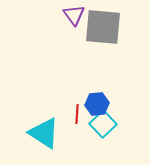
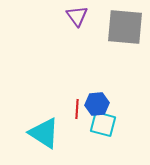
purple triangle: moved 3 px right, 1 px down
gray square: moved 22 px right
red line: moved 5 px up
cyan square: rotated 32 degrees counterclockwise
